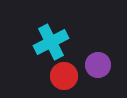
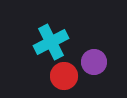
purple circle: moved 4 px left, 3 px up
